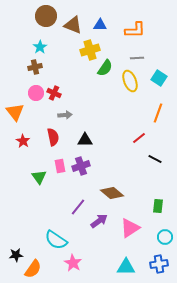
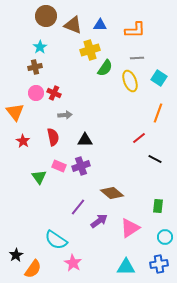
pink rectangle: moved 1 px left; rotated 56 degrees counterclockwise
black star: rotated 24 degrees counterclockwise
